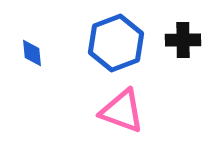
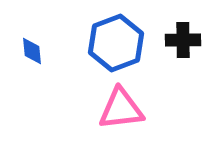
blue diamond: moved 2 px up
pink triangle: moved 1 px left, 2 px up; rotated 27 degrees counterclockwise
